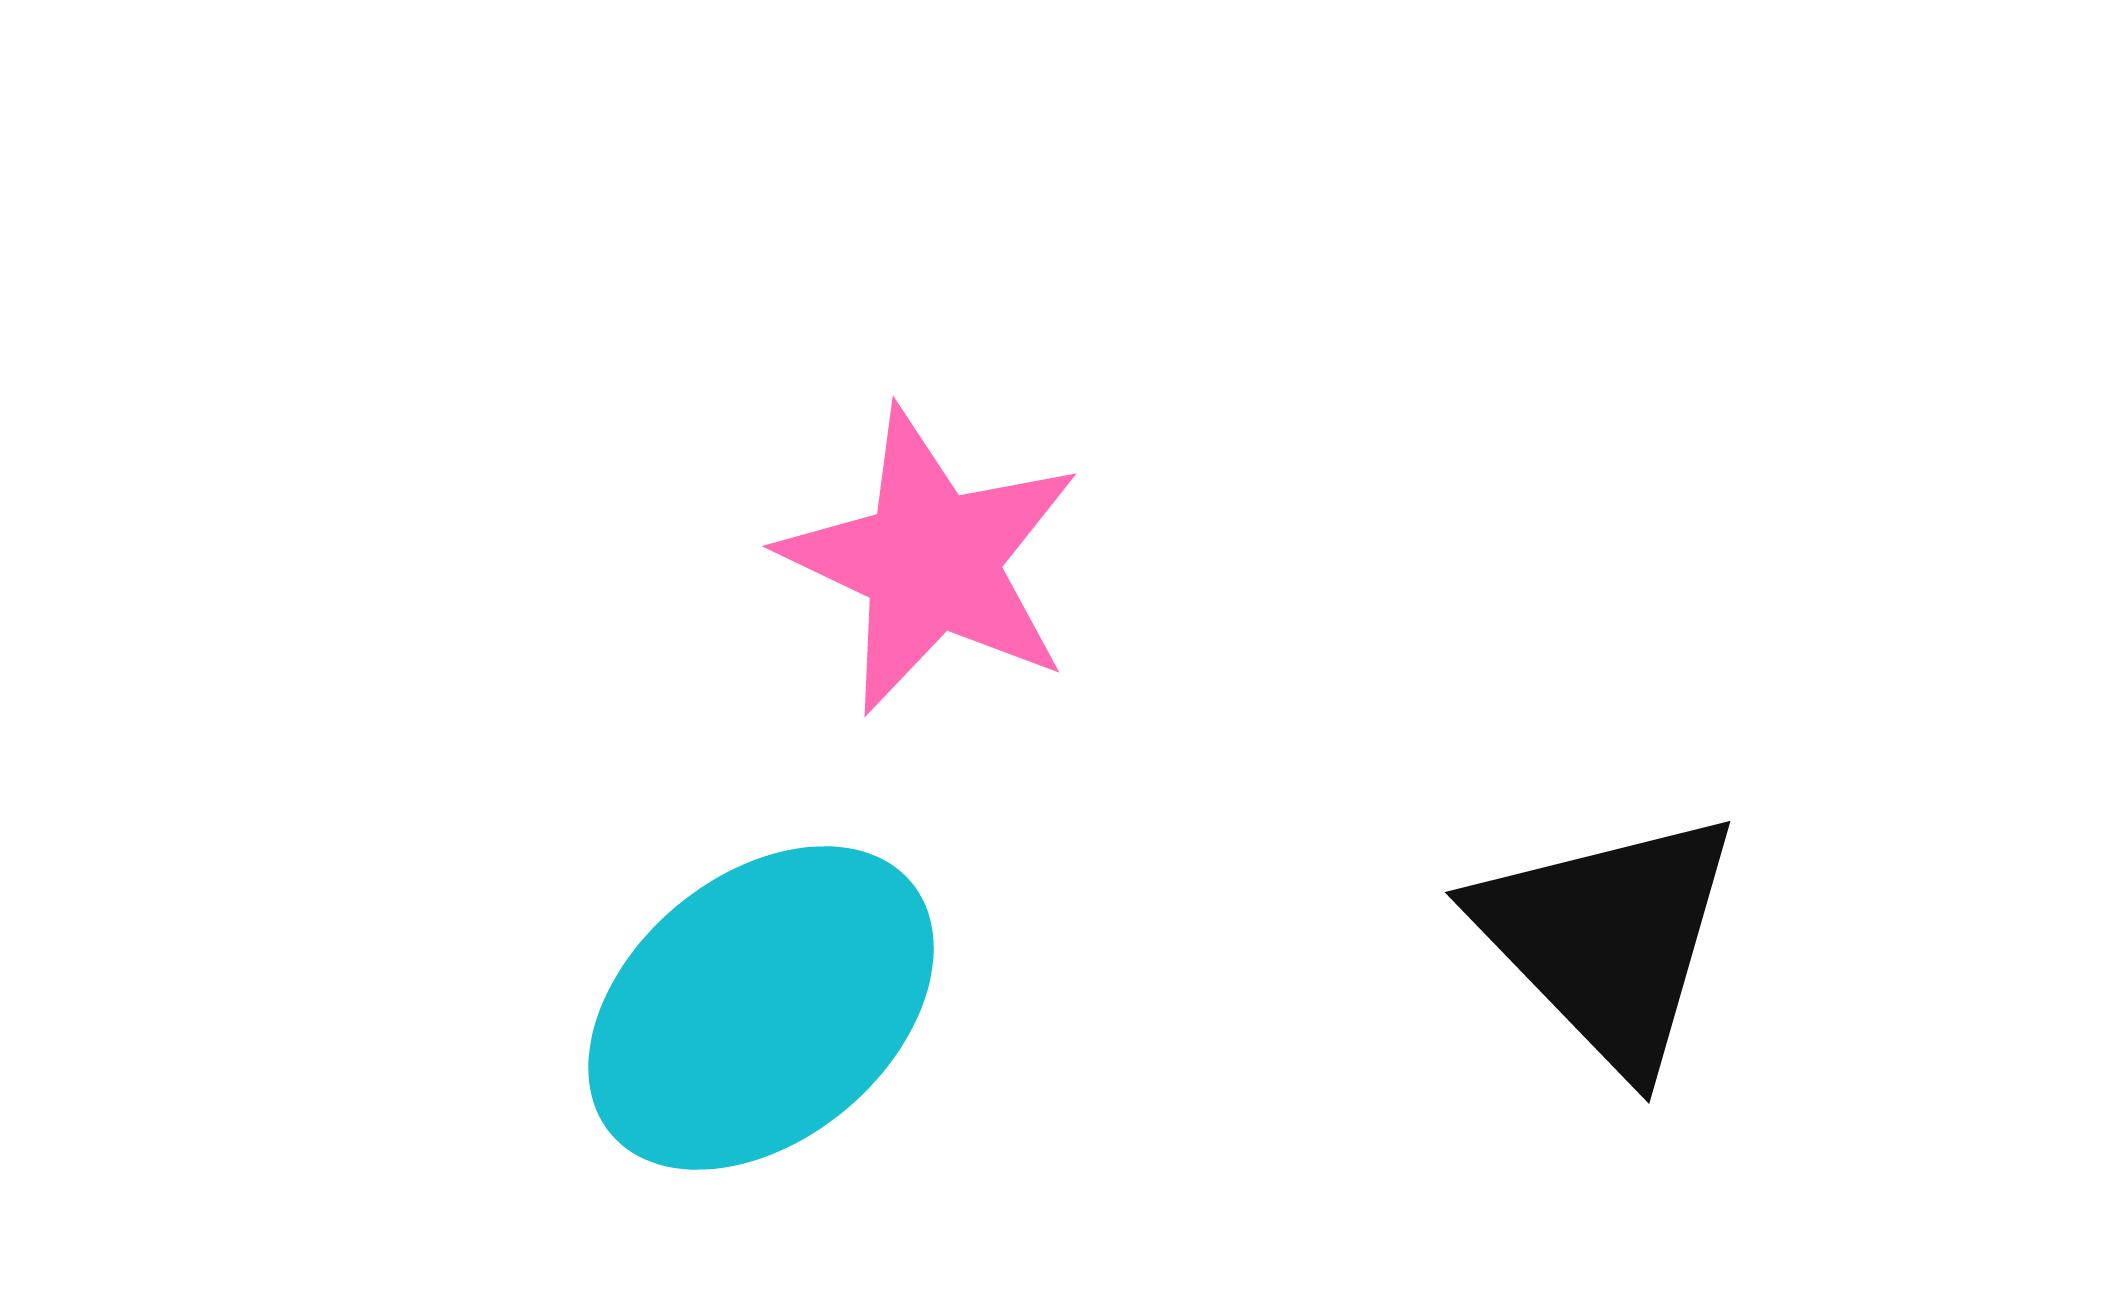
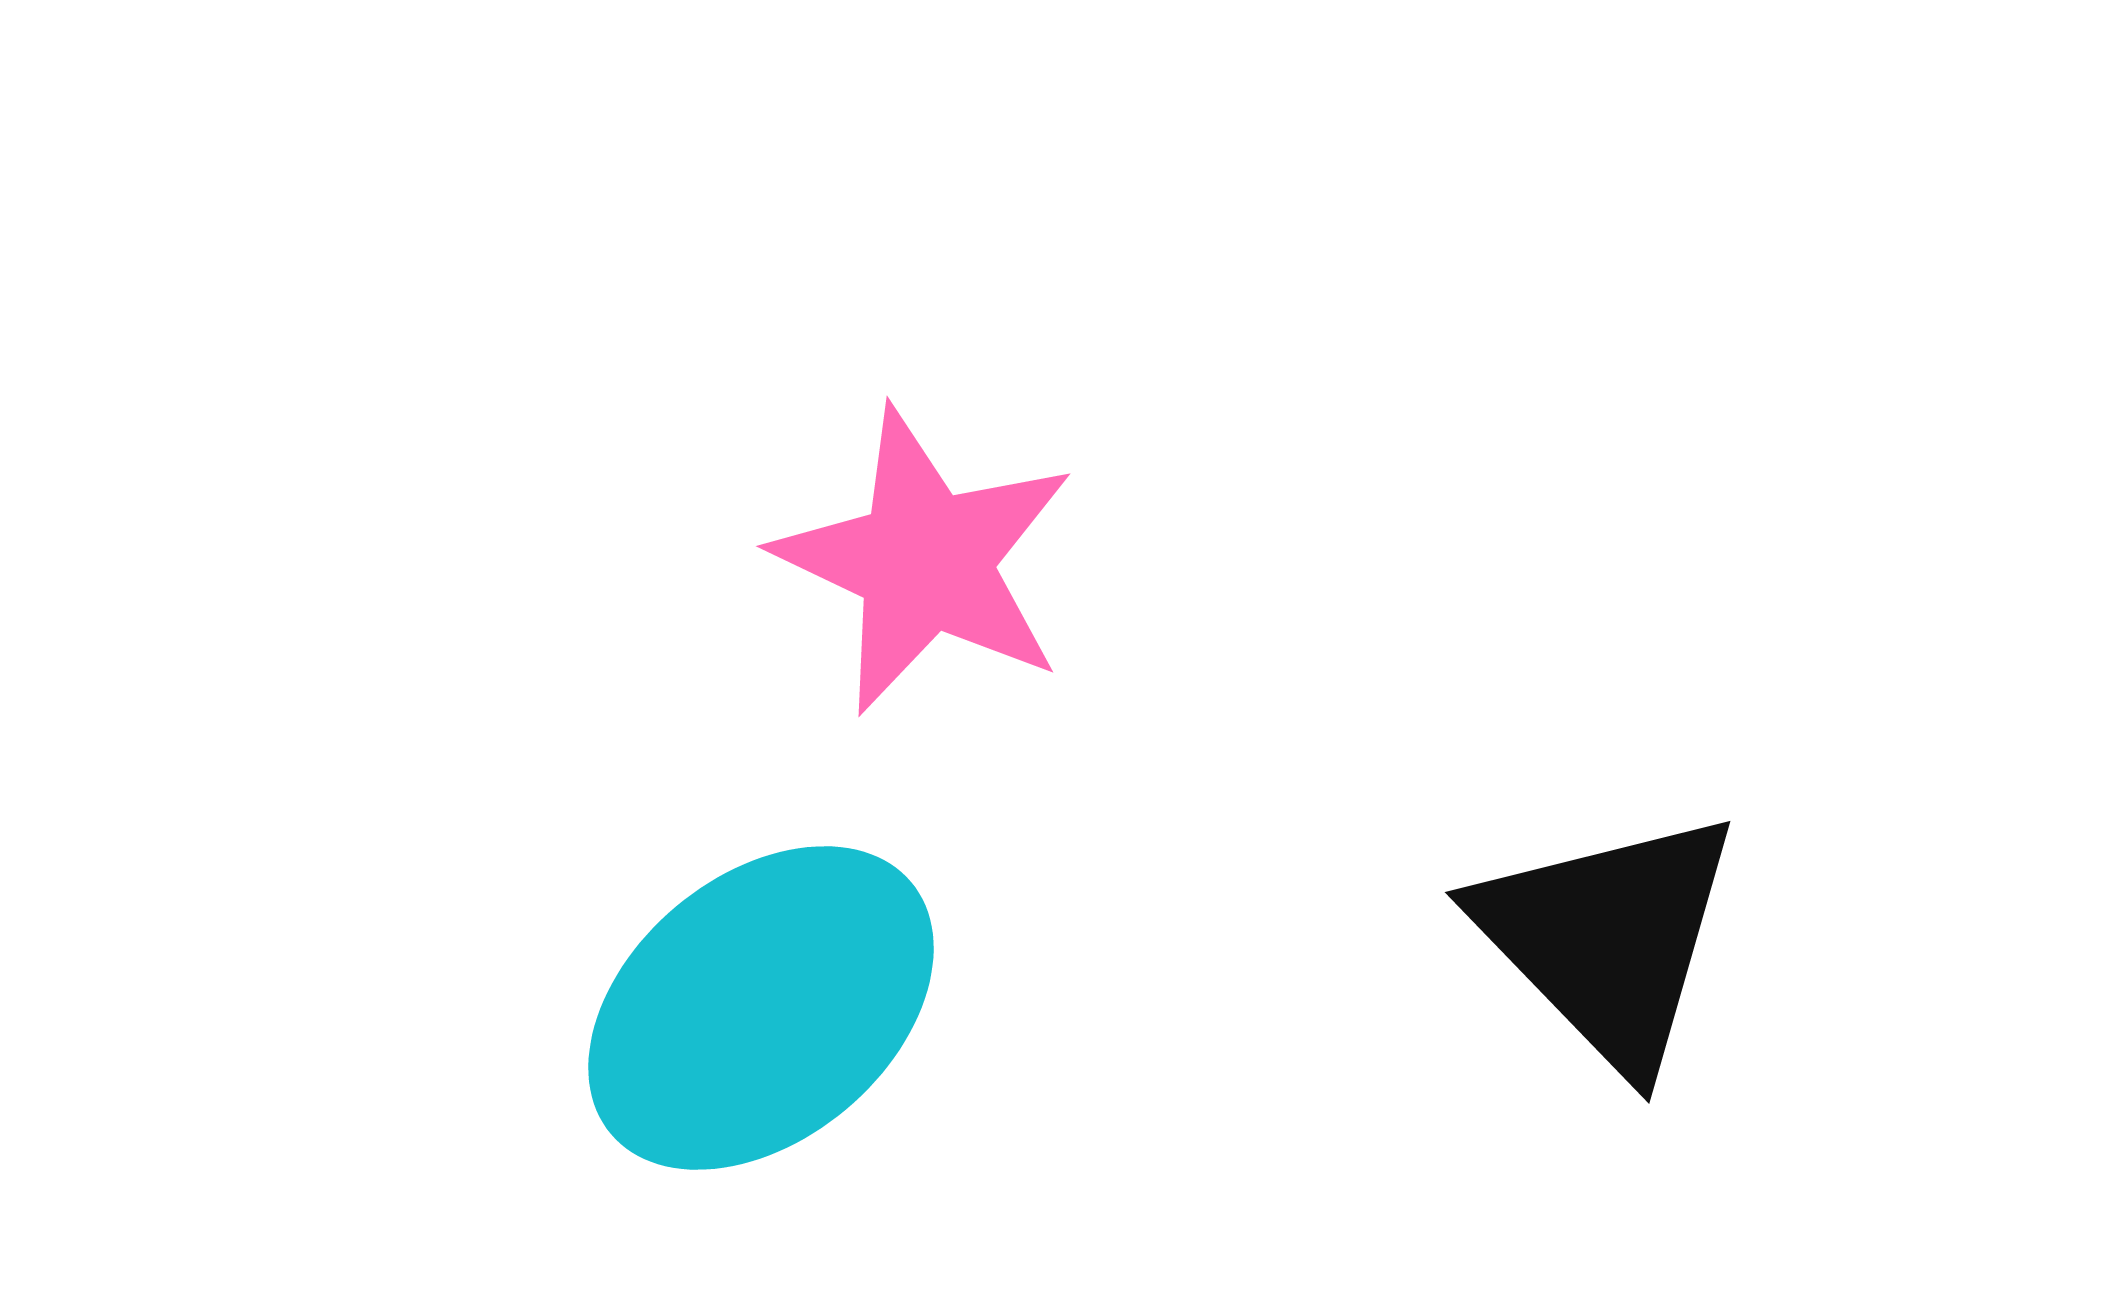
pink star: moved 6 px left
